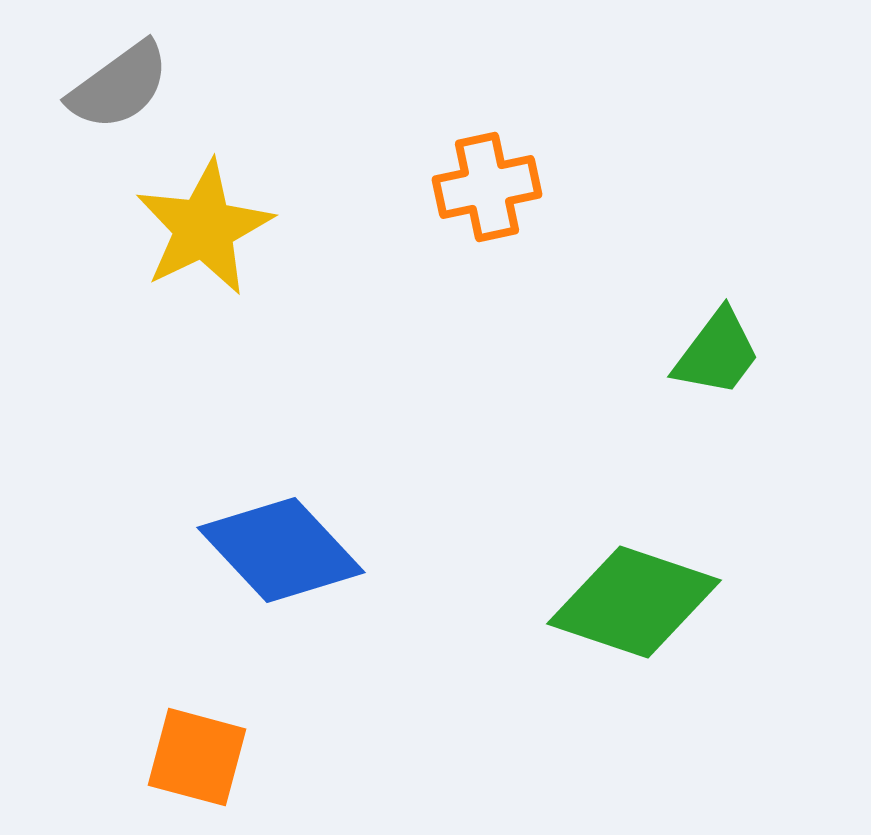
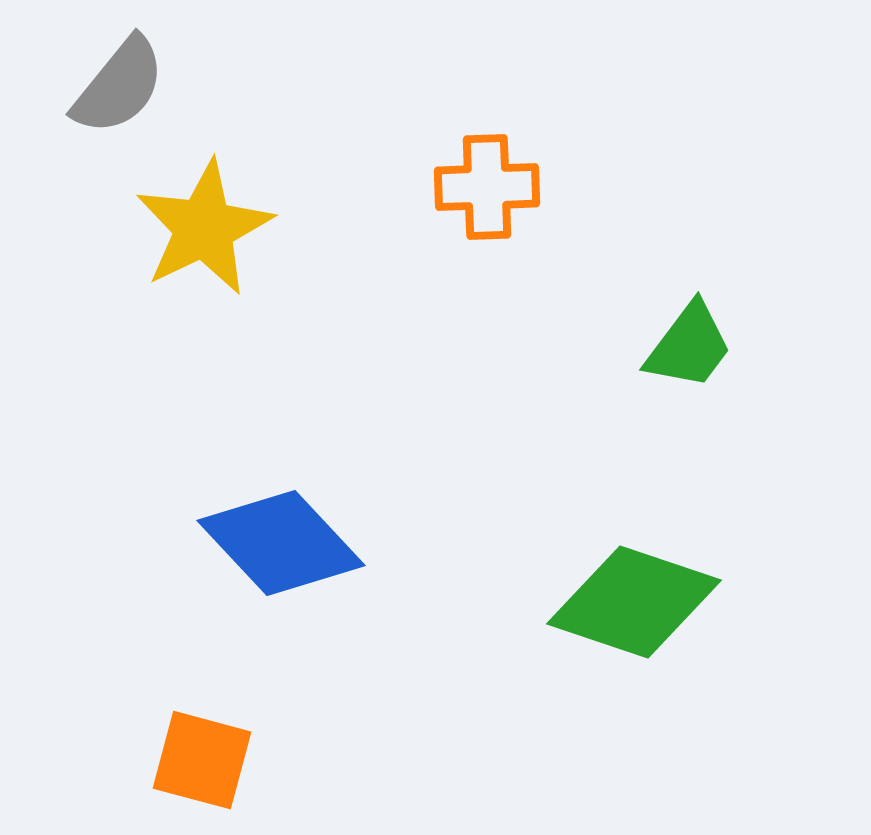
gray semicircle: rotated 15 degrees counterclockwise
orange cross: rotated 10 degrees clockwise
green trapezoid: moved 28 px left, 7 px up
blue diamond: moved 7 px up
orange square: moved 5 px right, 3 px down
